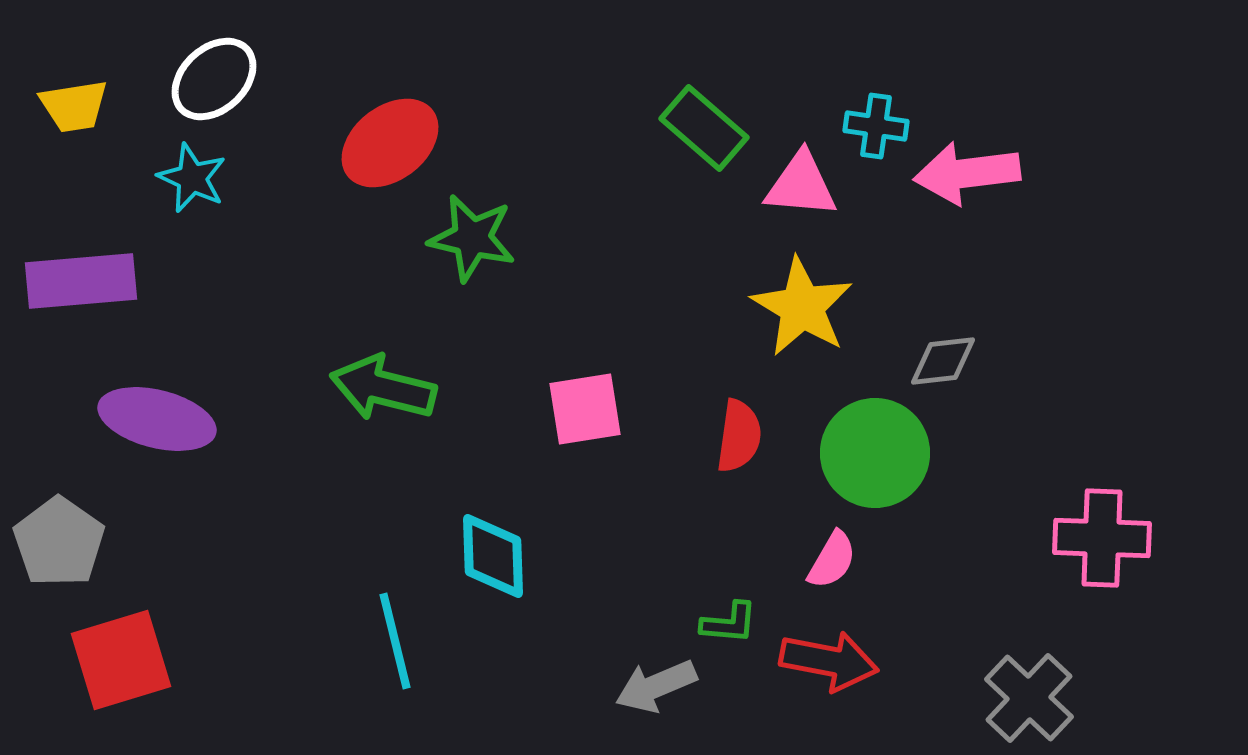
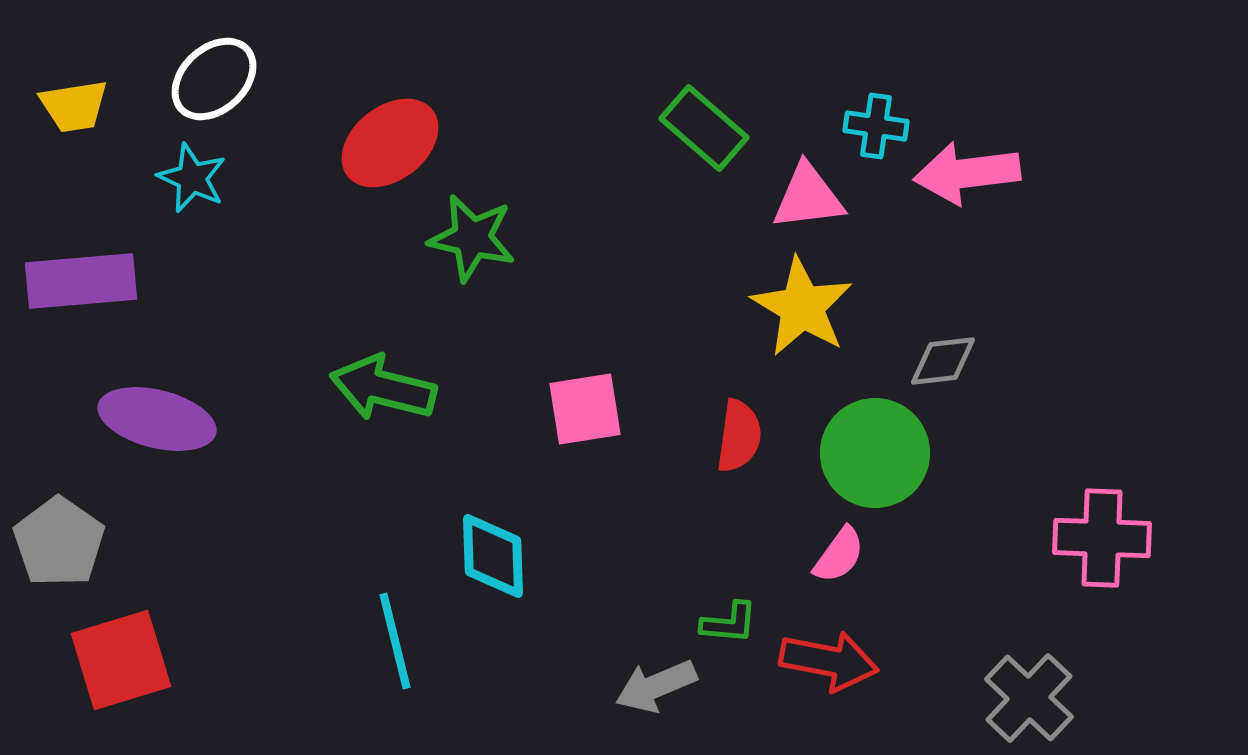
pink triangle: moved 7 px right, 12 px down; rotated 12 degrees counterclockwise
pink semicircle: moved 7 px right, 5 px up; rotated 6 degrees clockwise
